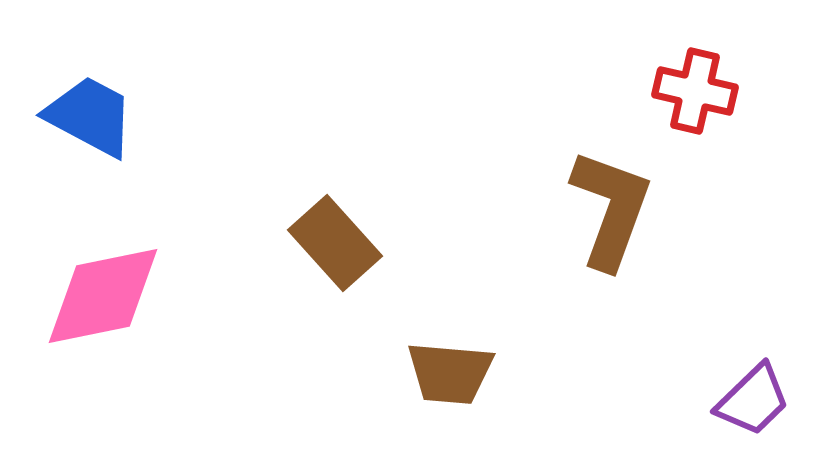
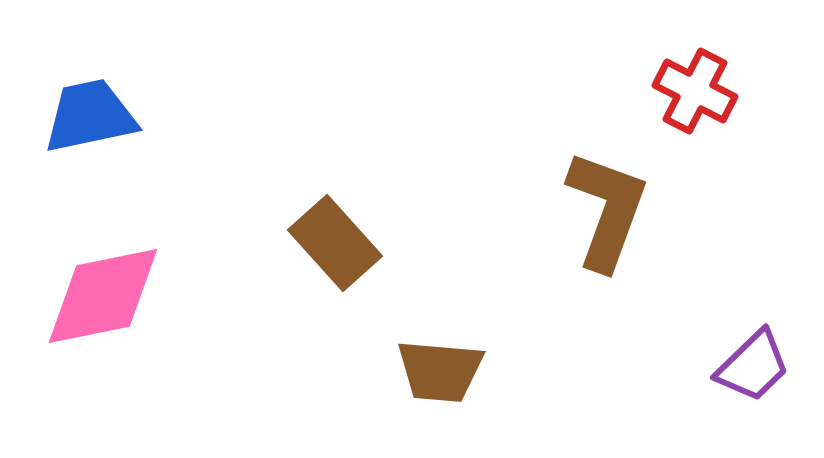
red cross: rotated 14 degrees clockwise
blue trapezoid: rotated 40 degrees counterclockwise
brown L-shape: moved 4 px left, 1 px down
brown trapezoid: moved 10 px left, 2 px up
purple trapezoid: moved 34 px up
